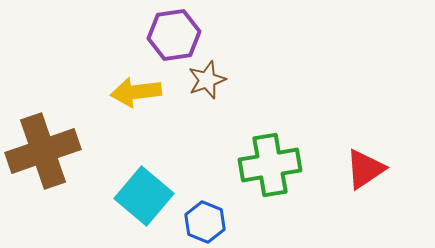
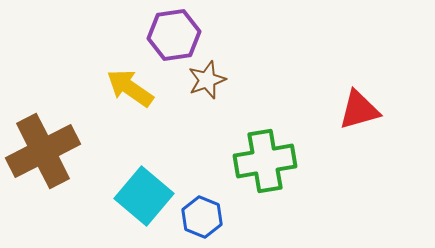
yellow arrow: moved 6 px left, 4 px up; rotated 42 degrees clockwise
brown cross: rotated 8 degrees counterclockwise
green cross: moved 5 px left, 4 px up
red triangle: moved 6 px left, 59 px up; rotated 18 degrees clockwise
blue hexagon: moved 3 px left, 5 px up
